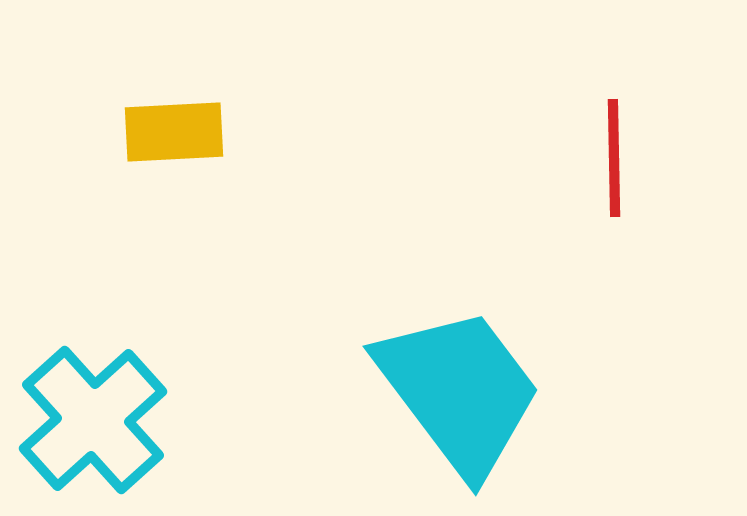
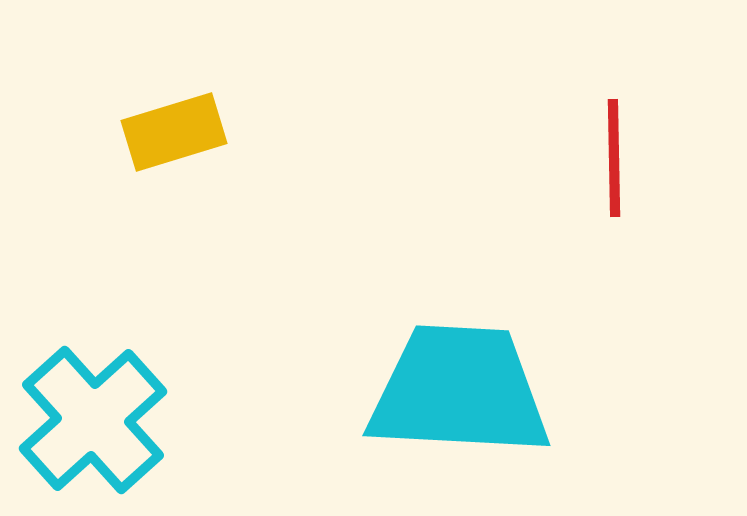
yellow rectangle: rotated 14 degrees counterclockwise
cyan trapezoid: rotated 50 degrees counterclockwise
